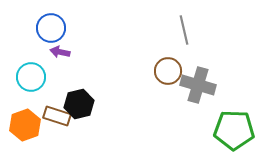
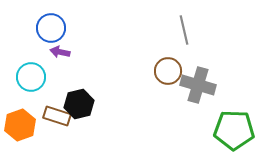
orange hexagon: moved 5 px left
